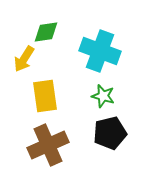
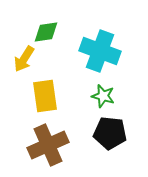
black pentagon: rotated 20 degrees clockwise
